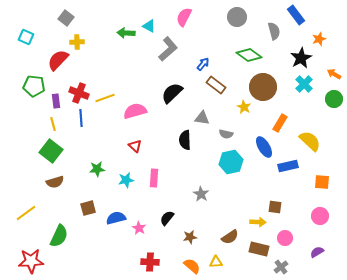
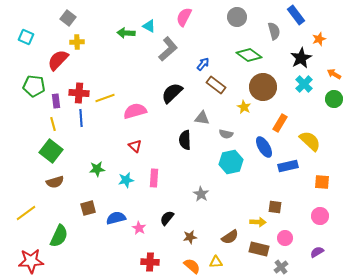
gray square at (66, 18): moved 2 px right
red cross at (79, 93): rotated 18 degrees counterclockwise
